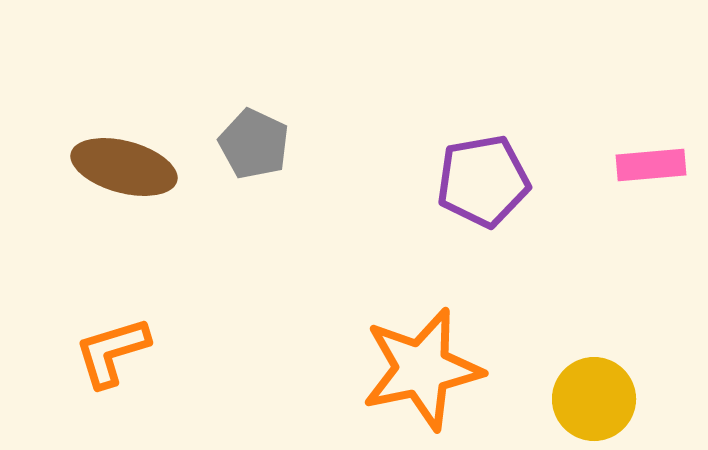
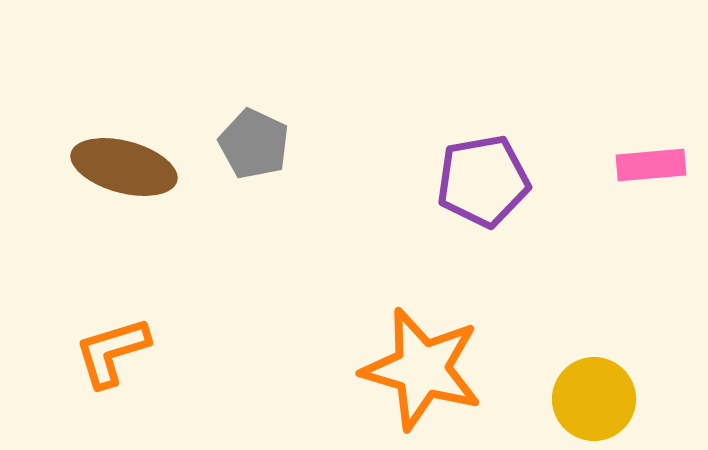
orange star: rotated 28 degrees clockwise
